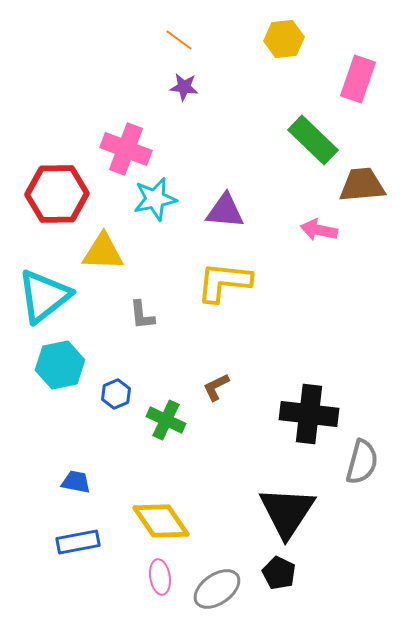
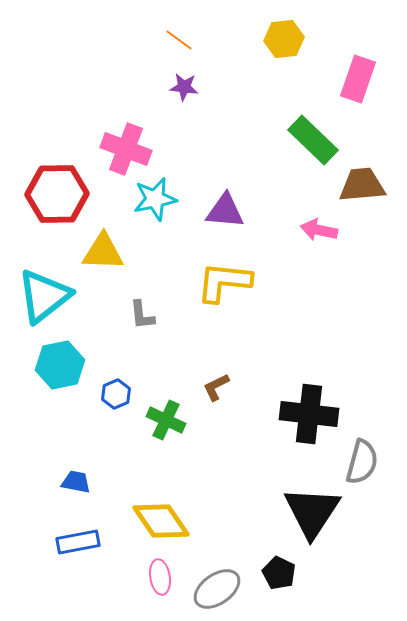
black triangle: moved 25 px right
